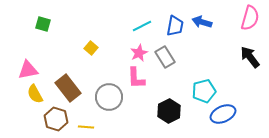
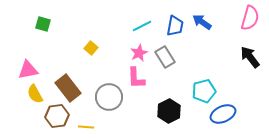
blue arrow: rotated 18 degrees clockwise
brown hexagon: moved 1 px right, 3 px up; rotated 25 degrees counterclockwise
